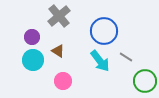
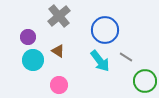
blue circle: moved 1 px right, 1 px up
purple circle: moved 4 px left
pink circle: moved 4 px left, 4 px down
